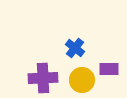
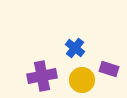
purple rectangle: rotated 18 degrees clockwise
purple cross: moved 1 px left, 2 px up; rotated 8 degrees counterclockwise
